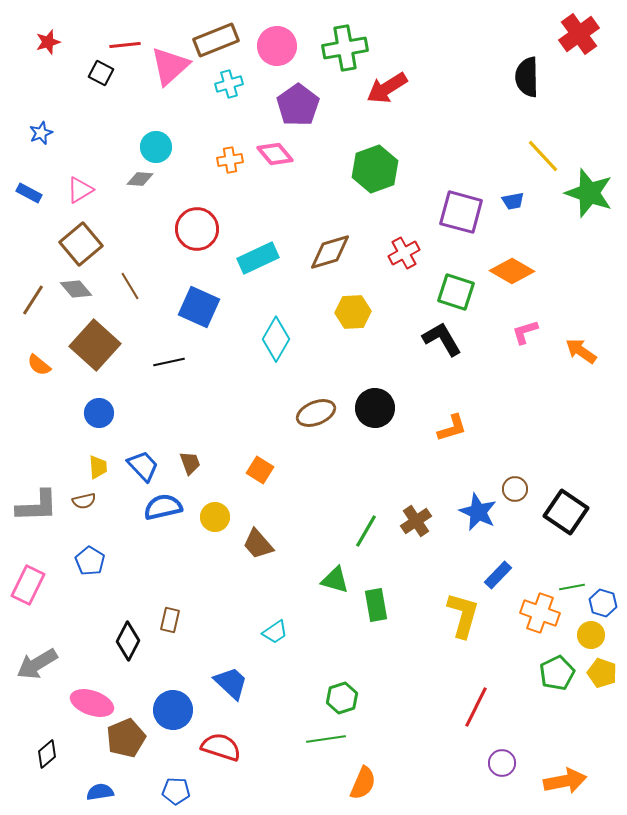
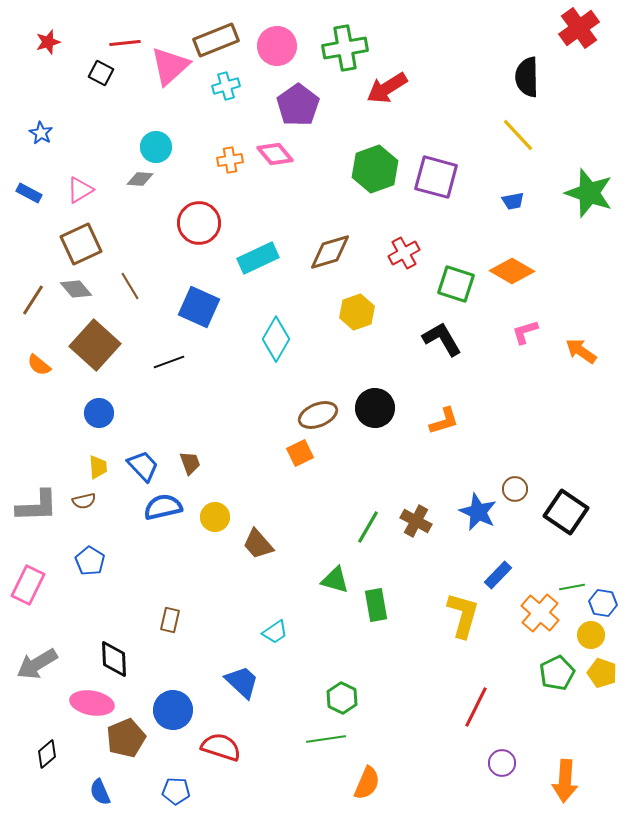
red cross at (579, 34): moved 6 px up
red line at (125, 45): moved 2 px up
cyan cross at (229, 84): moved 3 px left, 2 px down
blue star at (41, 133): rotated 20 degrees counterclockwise
yellow line at (543, 156): moved 25 px left, 21 px up
purple square at (461, 212): moved 25 px left, 35 px up
red circle at (197, 229): moved 2 px right, 6 px up
brown square at (81, 244): rotated 15 degrees clockwise
green square at (456, 292): moved 8 px up
yellow hexagon at (353, 312): moved 4 px right; rotated 16 degrees counterclockwise
black line at (169, 362): rotated 8 degrees counterclockwise
brown ellipse at (316, 413): moved 2 px right, 2 px down
orange L-shape at (452, 428): moved 8 px left, 7 px up
orange square at (260, 470): moved 40 px right, 17 px up; rotated 32 degrees clockwise
brown cross at (416, 521): rotated 28 degrees counterclockwise
green line at (366, 531): moved 2 px right, 4 px up
blue hexagon at (603, 603): rotated 8 degrees counterclockwise
orange cross at (540, 613): rotated 21 degrees clockwise
black diamond at (128, 641): moved 14 px left, 18 px down; rotated 30 degrees counterclockwise
blue trapezoid at (231, 683): moved 11 px right, 1 px up
green hexagon at (342, 698): rotated 16 degrees counterclockwise
pink ellipse at (92, 703): rotated 9 degrees counterclockwise
orange arrow at (565, 781): rotated 105 degrees clockwise
orange semicircle at (363, 783): moved 4 px right
blue semicircle at (100, 792): rotated 104 degrees counterclockwise
